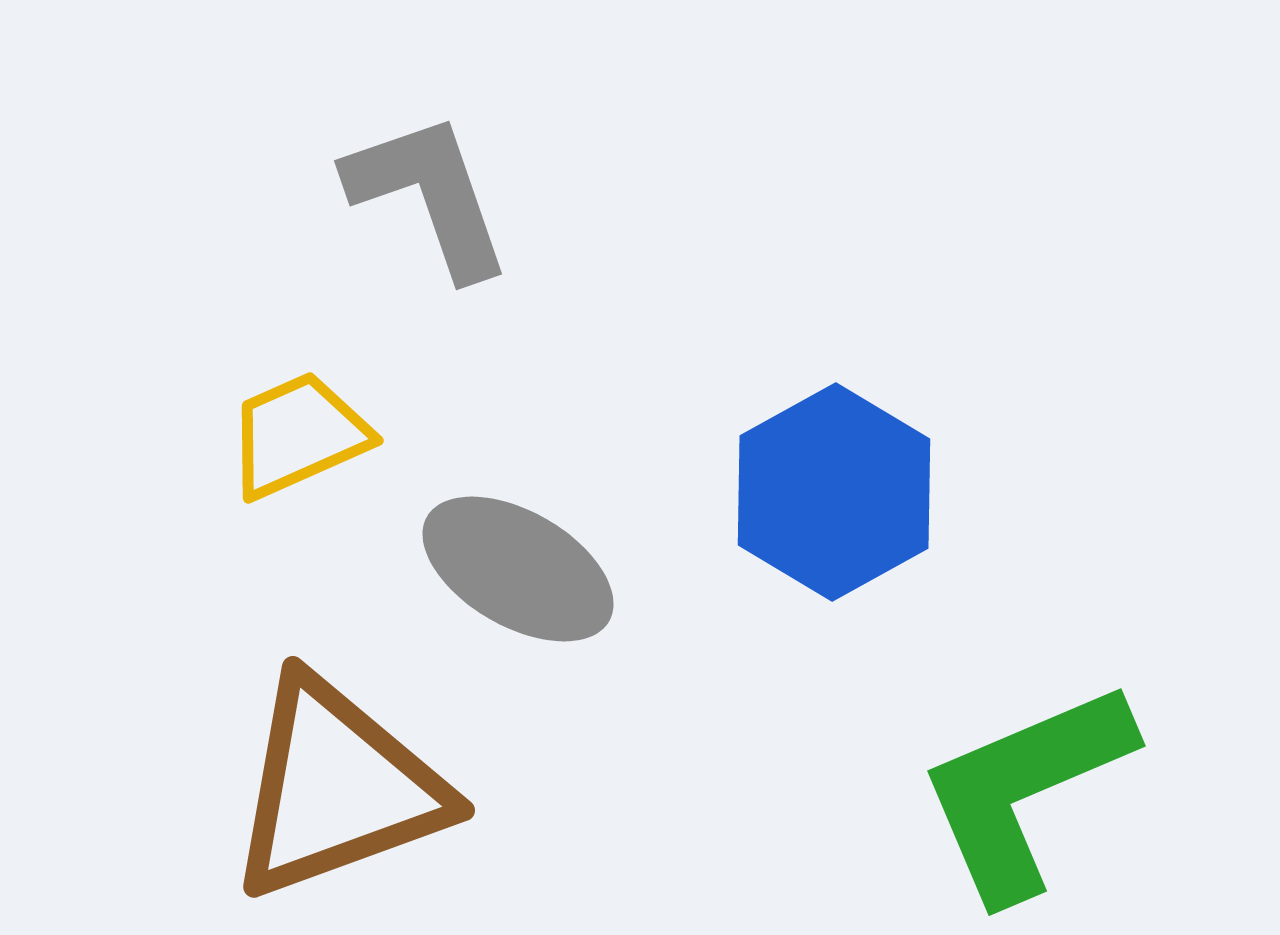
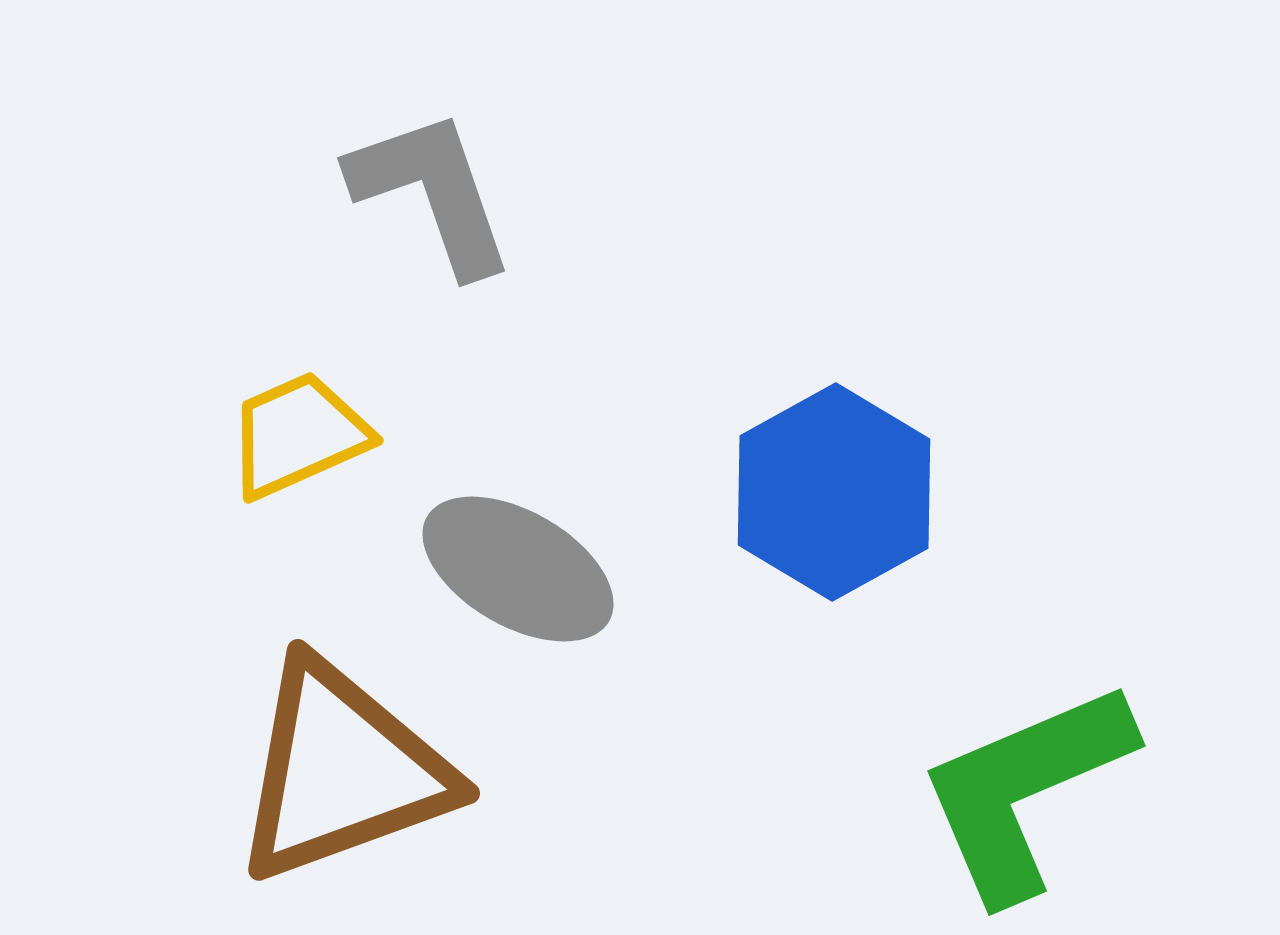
gray L-shape: moved 3 px right, 3 px up
brown triangle: moved 5 px right, 17 px up
